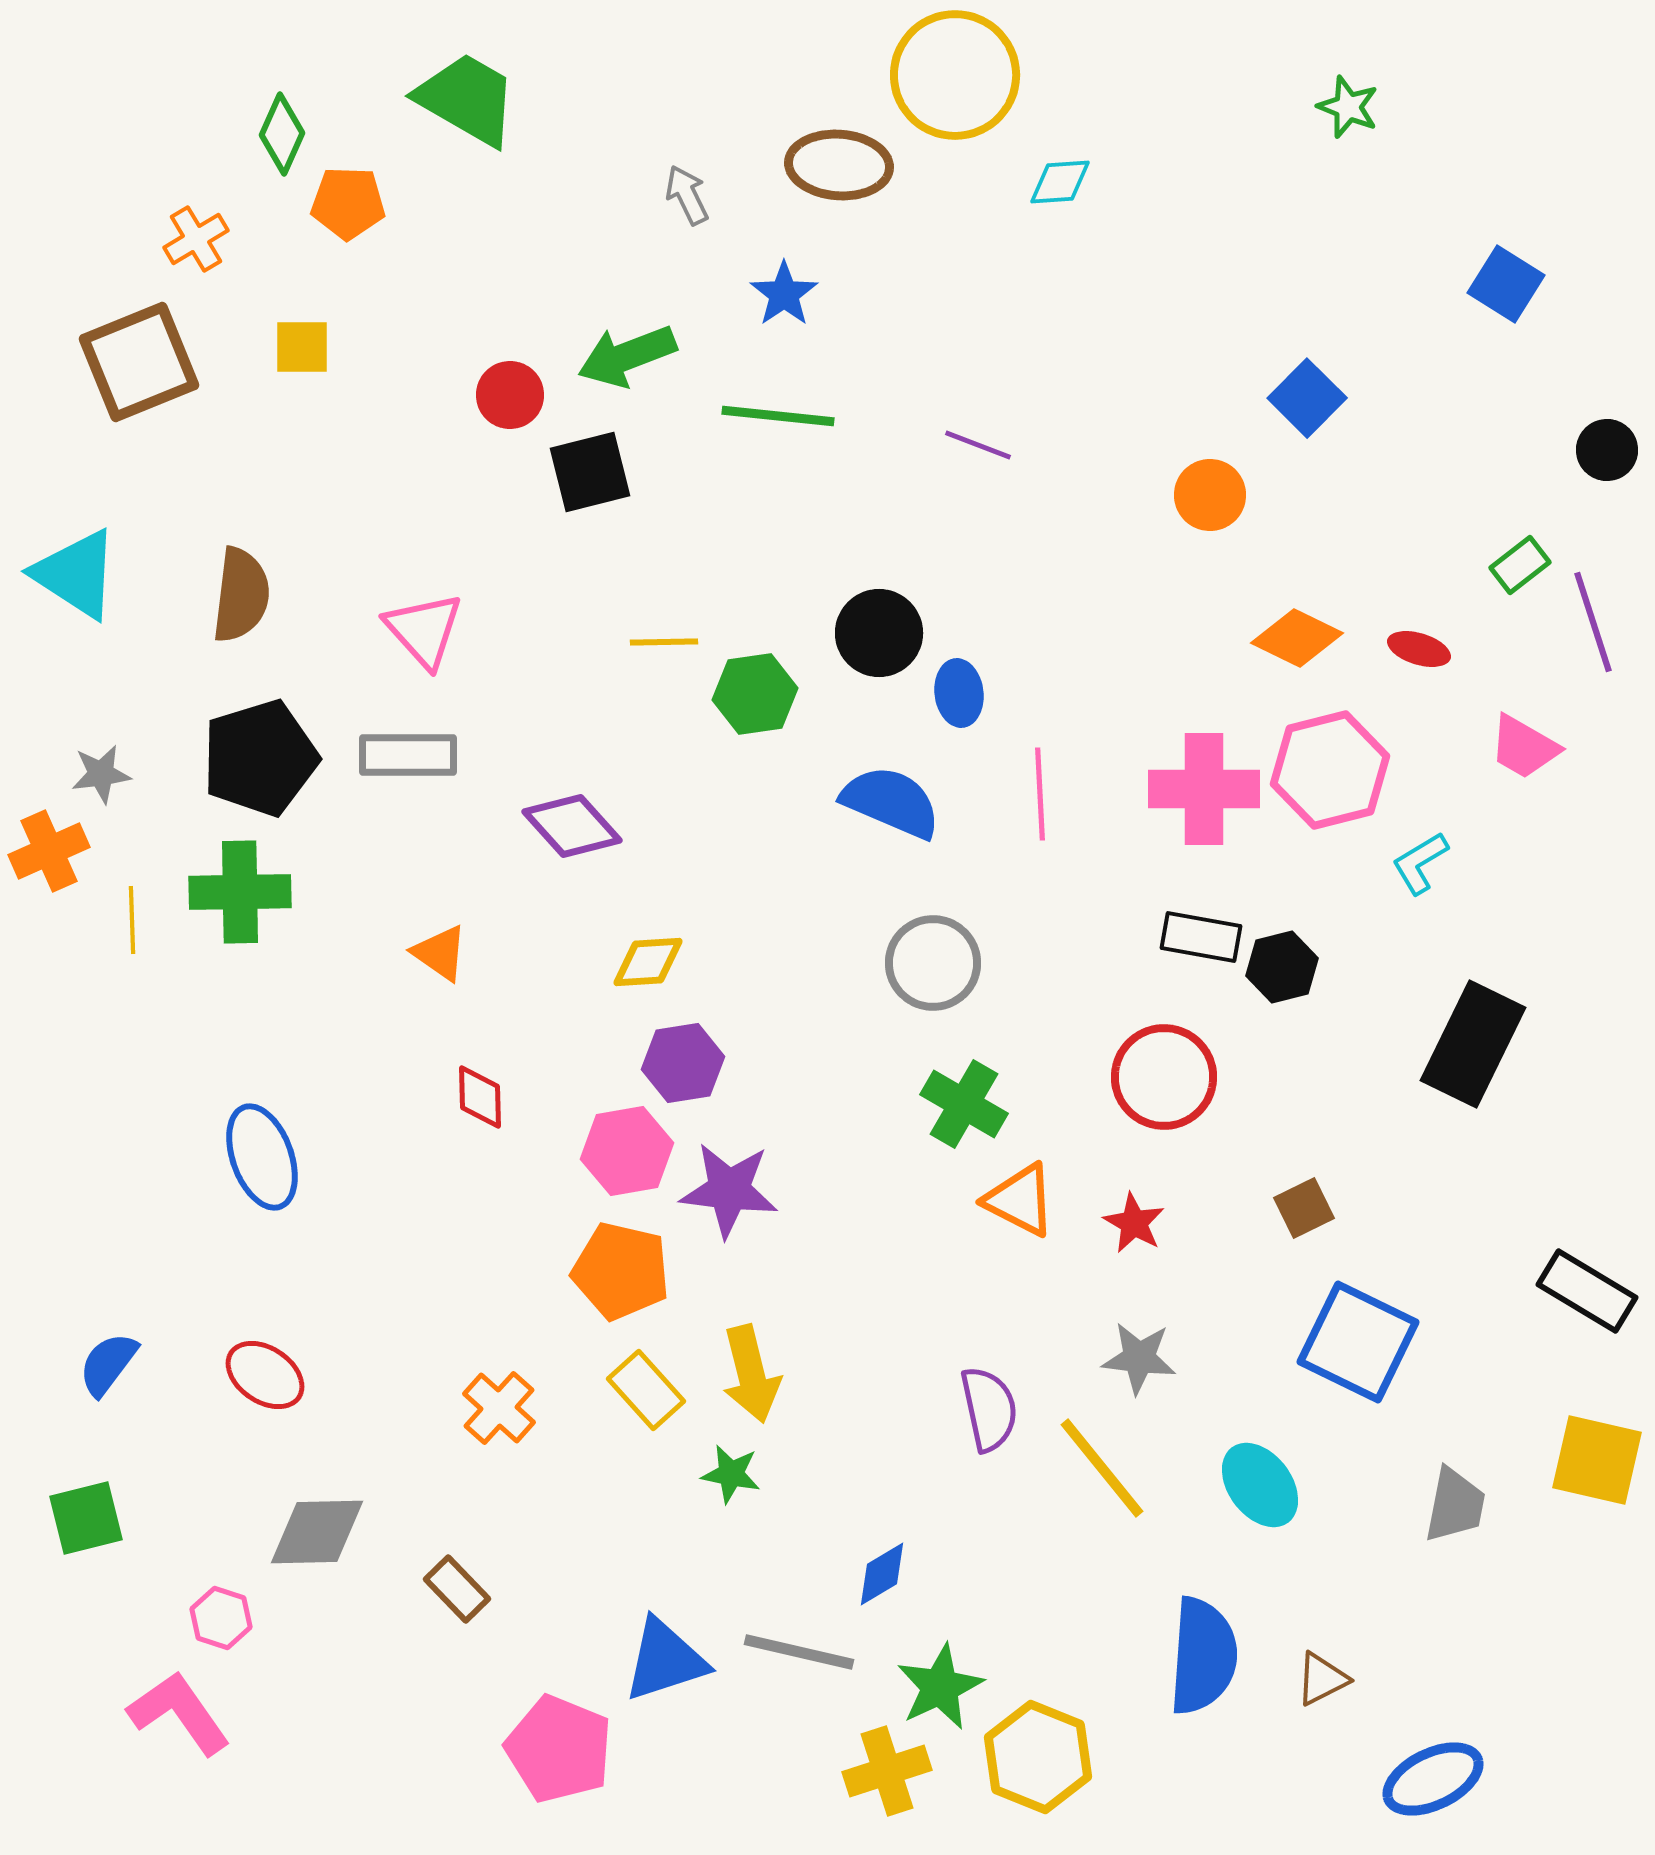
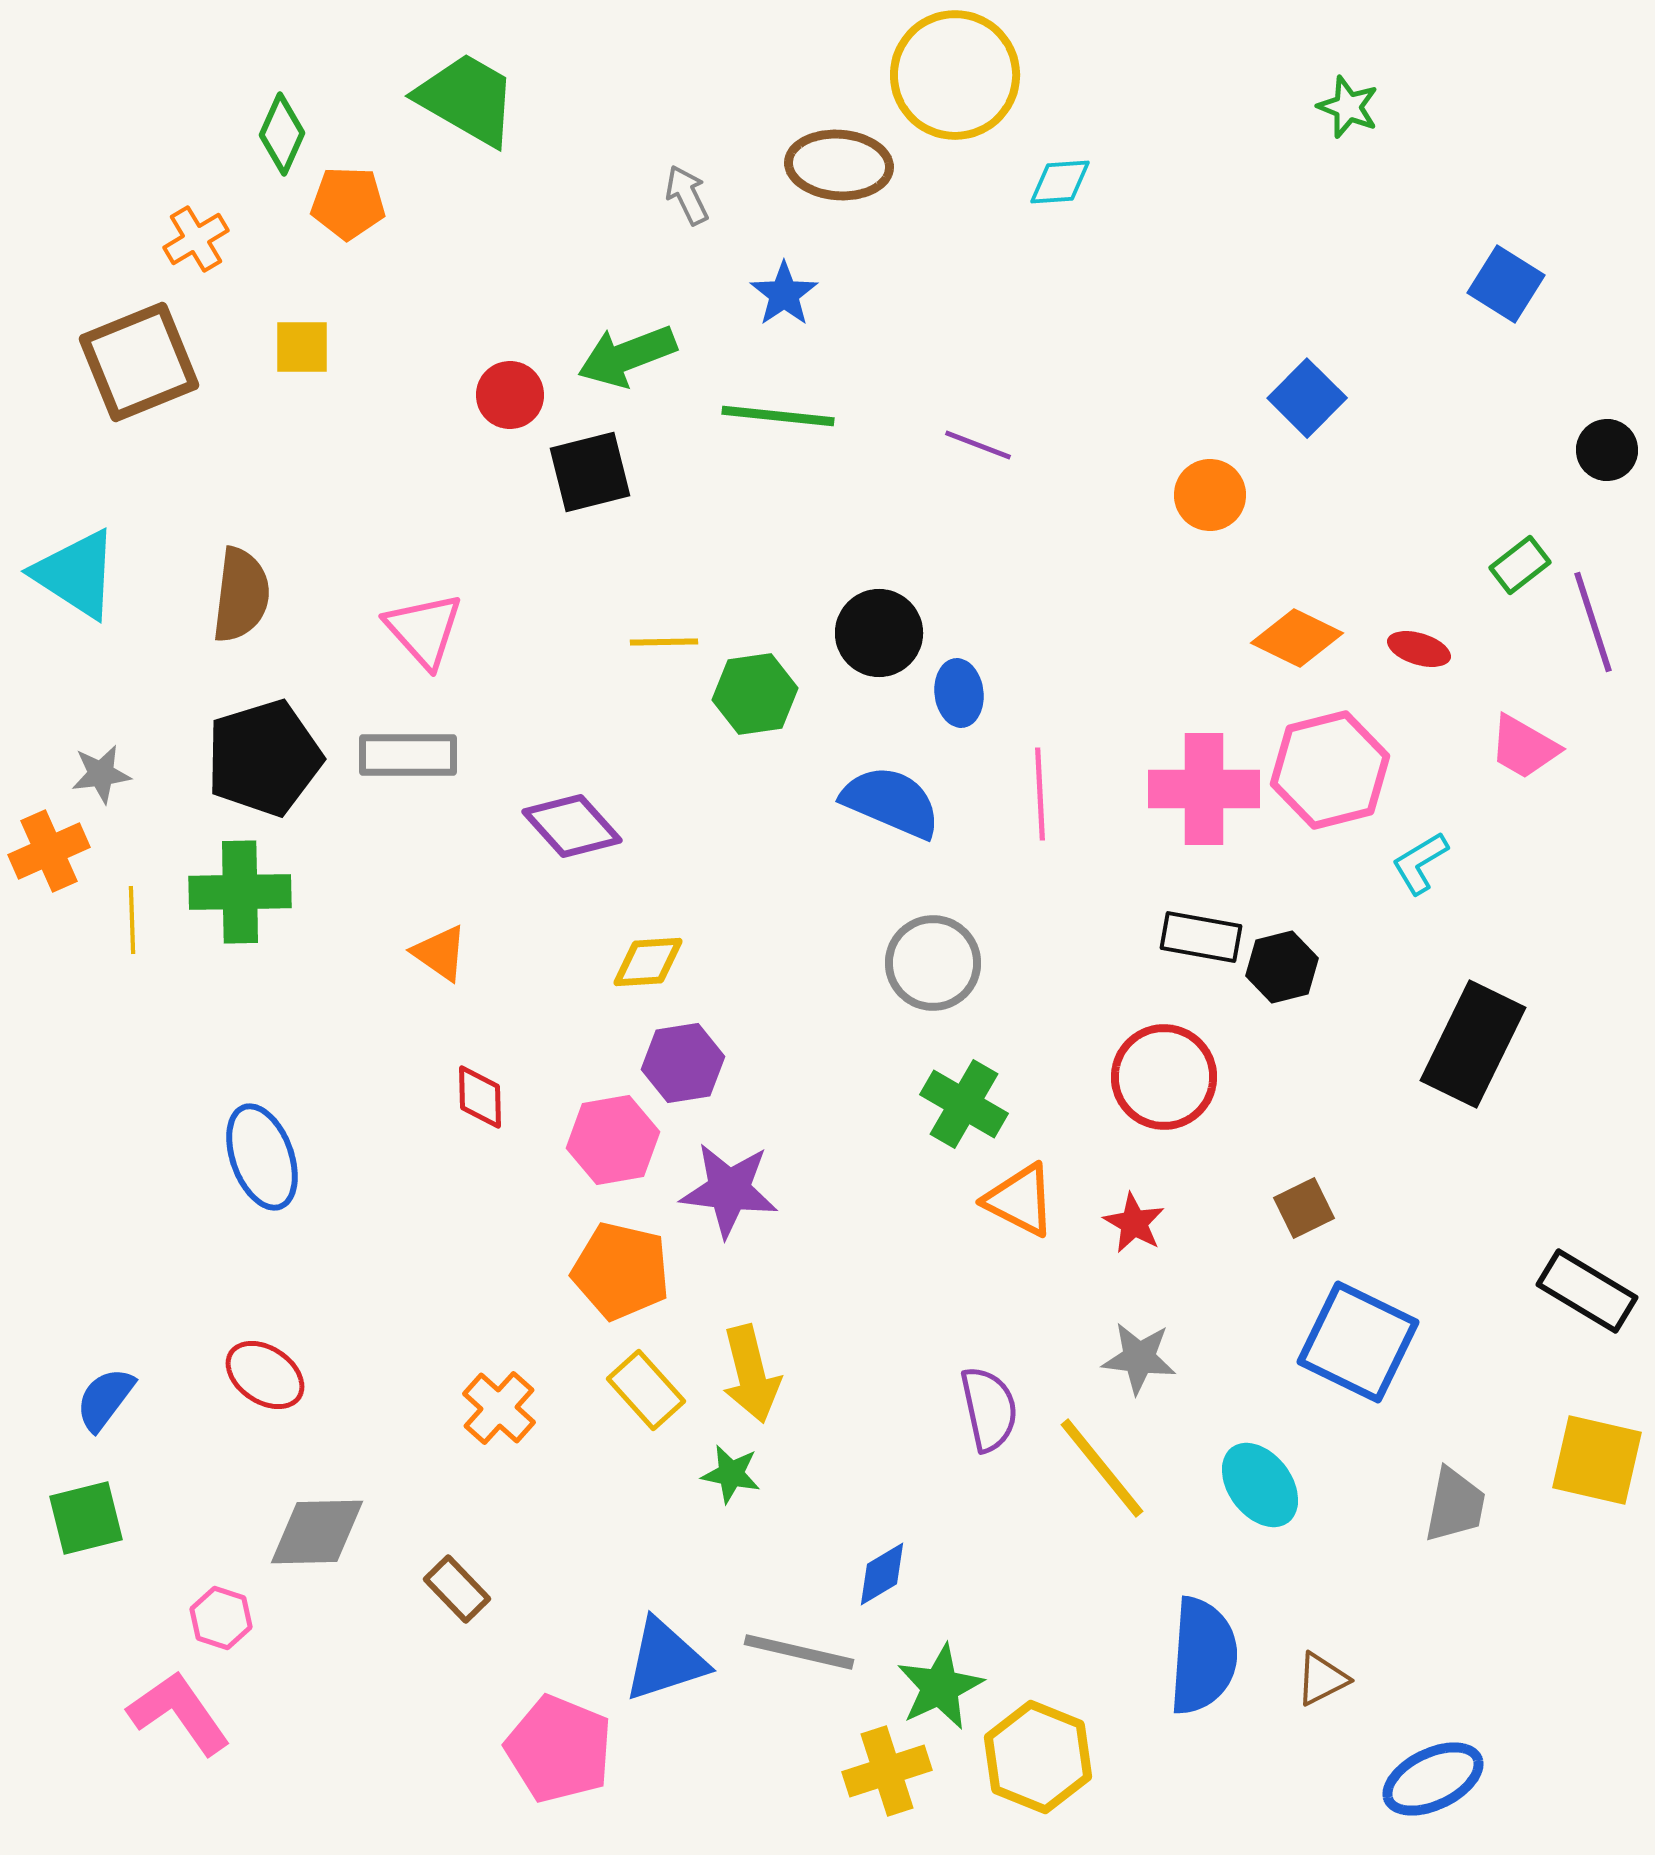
black pentagon at (260, 758): moved 4 px right
pink hexagon at (627, 1151): moved 14 px left, 11 px up
blue semicircle at (108, 1364): moved 3 px left, 35 px down
